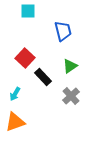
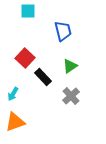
cyan arrow: moved 2 px left
